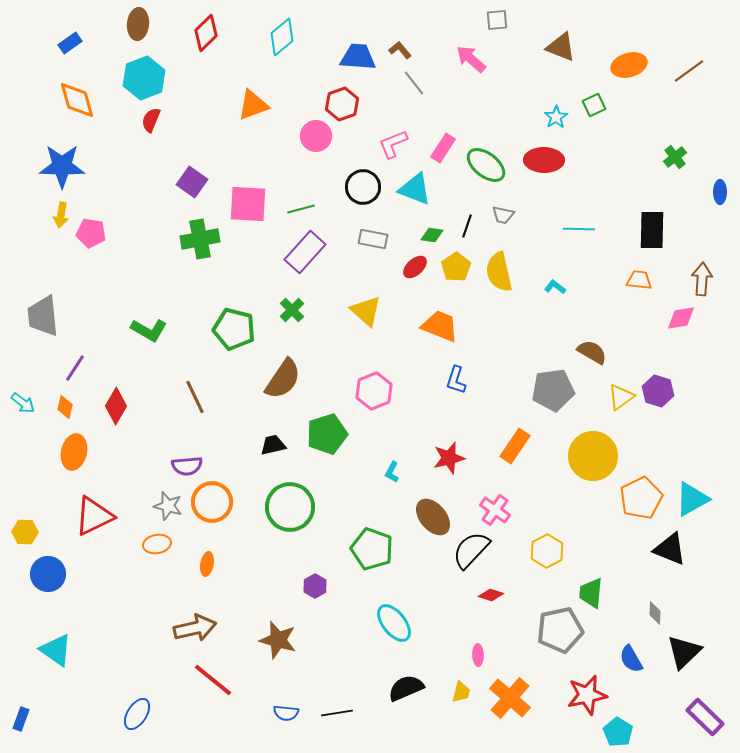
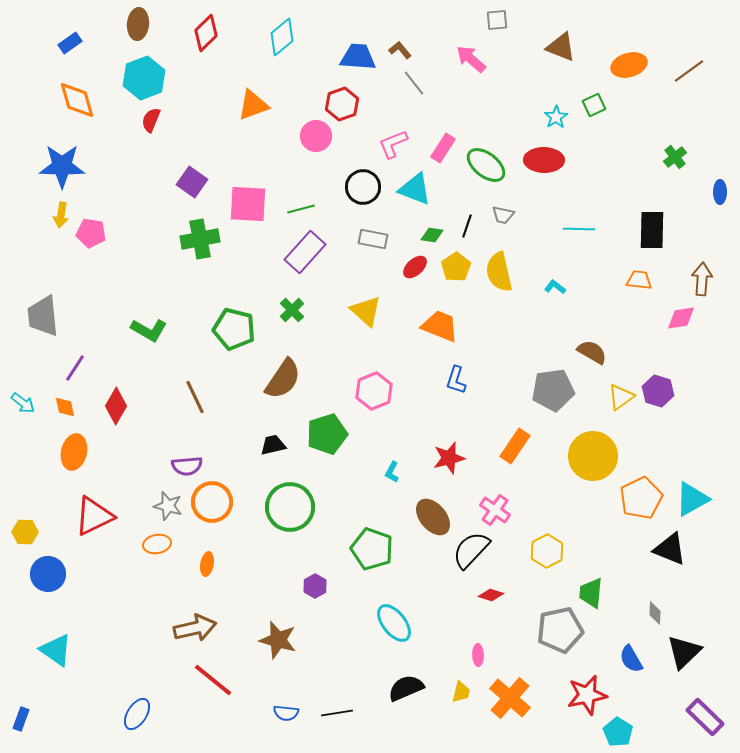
orange diamond at (65, 407): rotated 25 degrees counterclockwise
